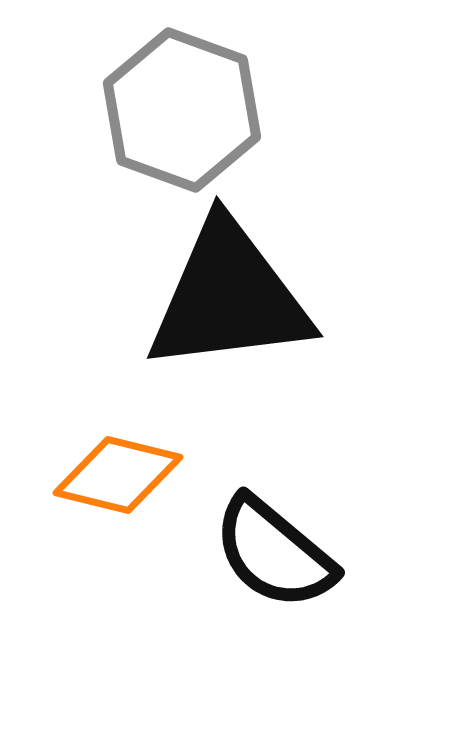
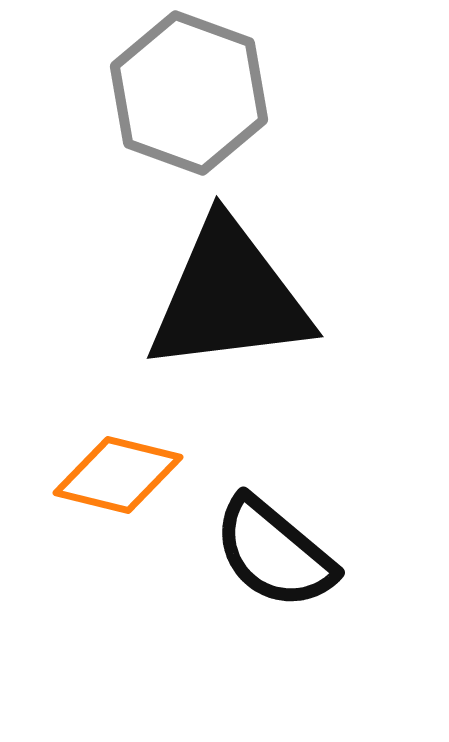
gray hexagon: moved 7 px right, 17 px up
